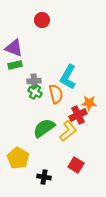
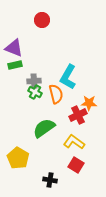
yellow L-shape: moved 6 px right, 11 px down; rotated 105 degrees counterclockwise
black cross: moved 6 px right, 3 px down
